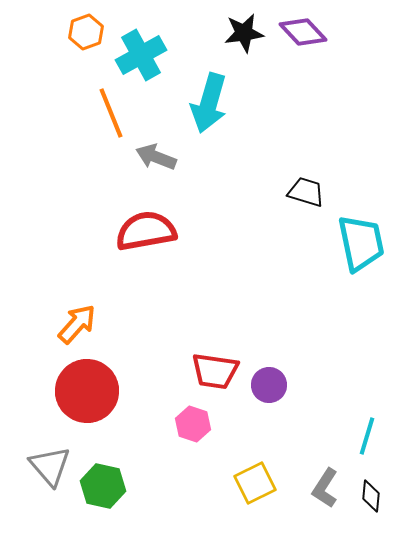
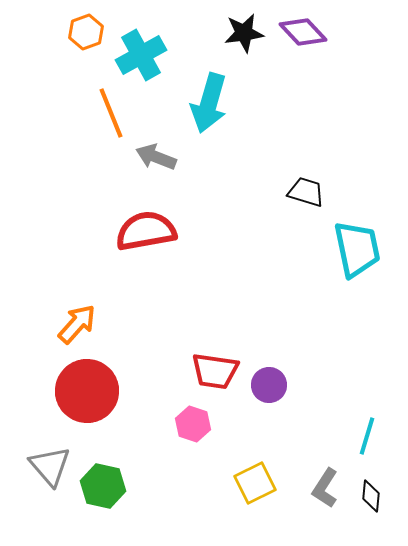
cyan trapezoid: moved 4 px left, 6 px down
